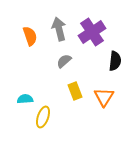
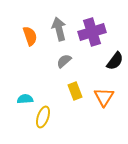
purple cross: rotated 16 degrees clockwise
black semicircle: rotated 30 degrees clockwise
